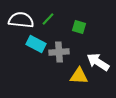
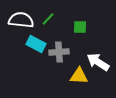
green square: moved 1 px right; rotated 16 degrees counterclockwise
